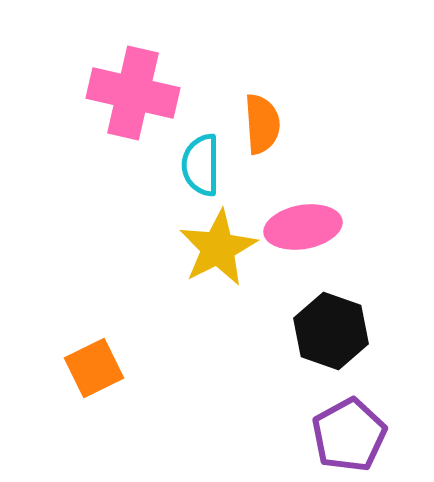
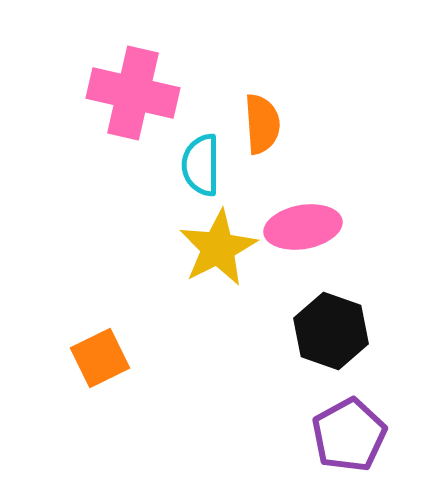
orange square: moved 6 px right, 10 px up
